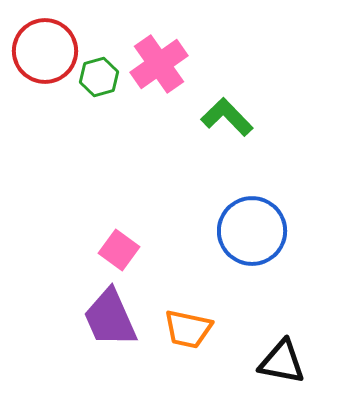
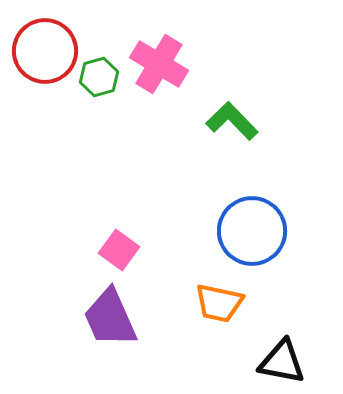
pink cross: rotated 24 degrees counterclockwise
green L-shape: moved 5 px right, 4 px down
orange trapezoid: moved 31 px right, 26 px up
